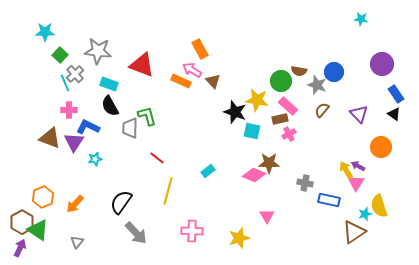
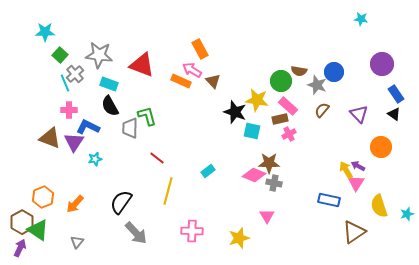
gray star at (98, 51): moved 1 px right, 4 px down
gray cross at (305, 183): moved 31 px left
cyan star at (365, 214): moved 42 px right
